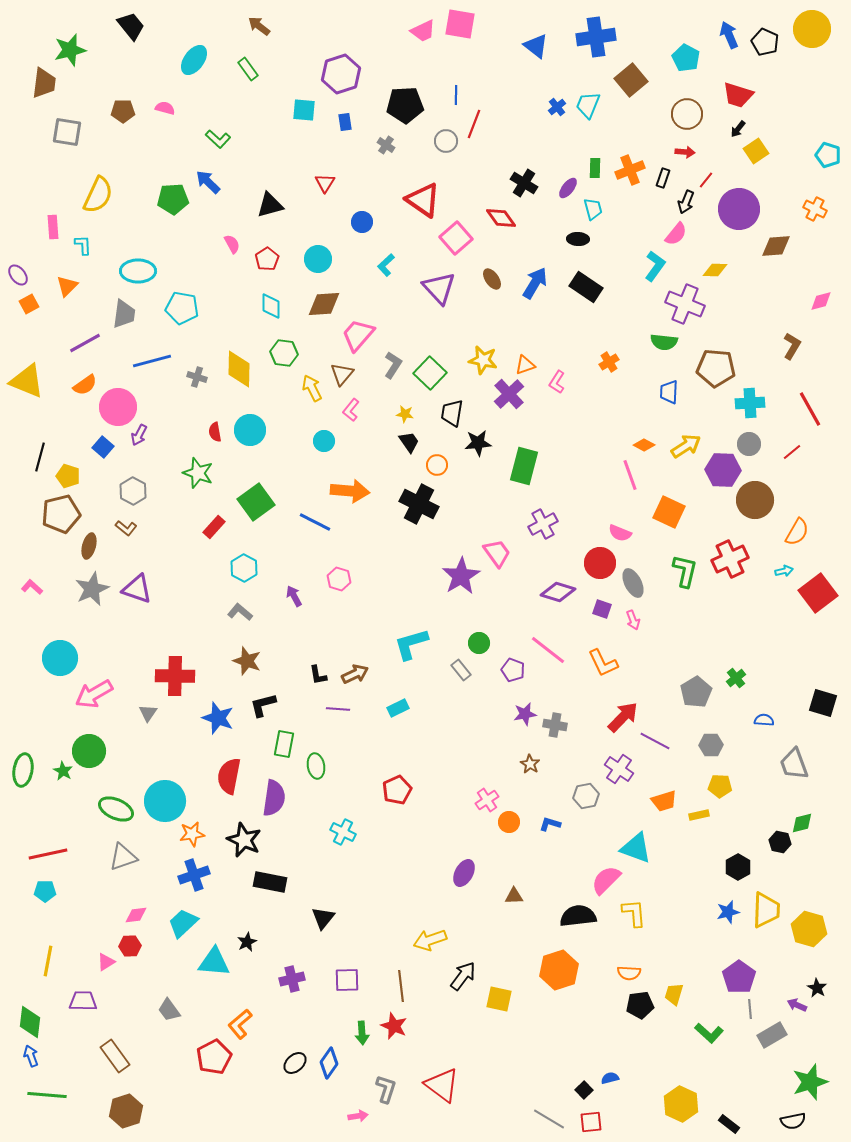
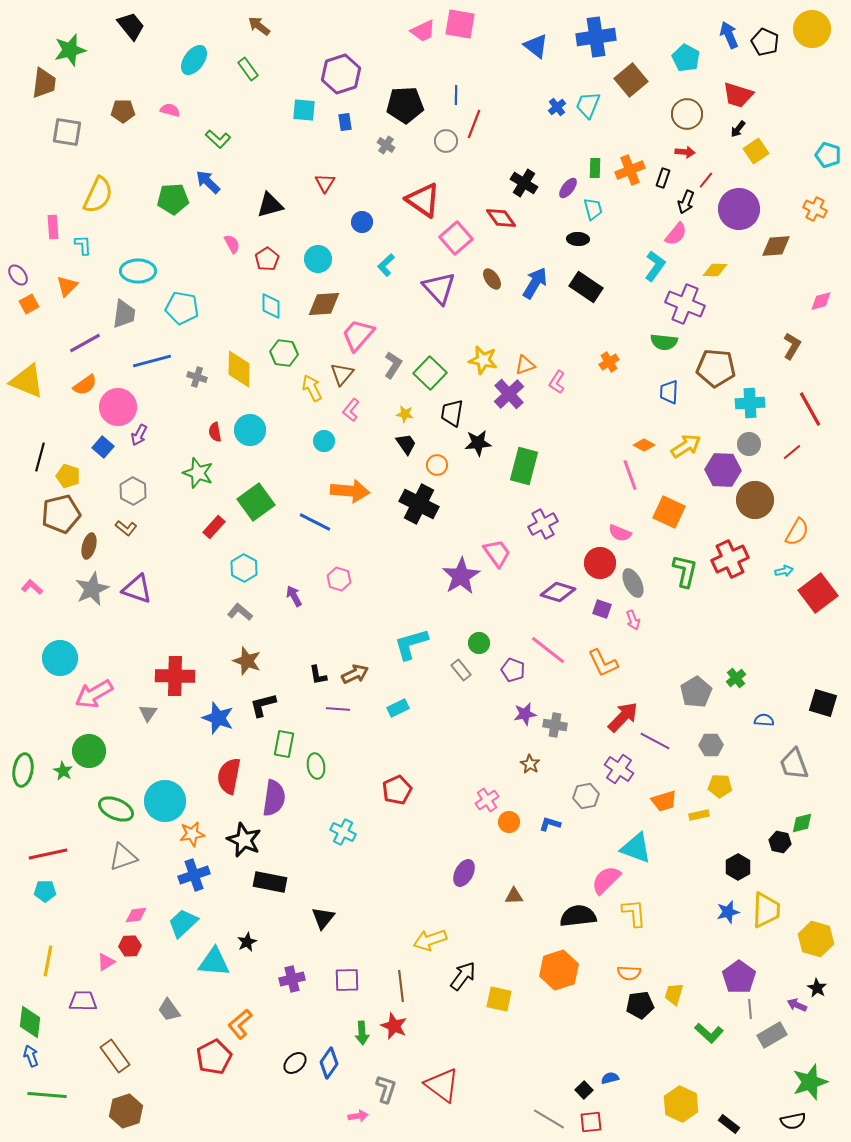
pink semicircle at (165, 108): moved 5 px right, 2 px down
black trapezoid at (409, 442): moved 3 px left, 2 px down
yellow hexagon at (809, 929): moved 7 px right, 10 px down
